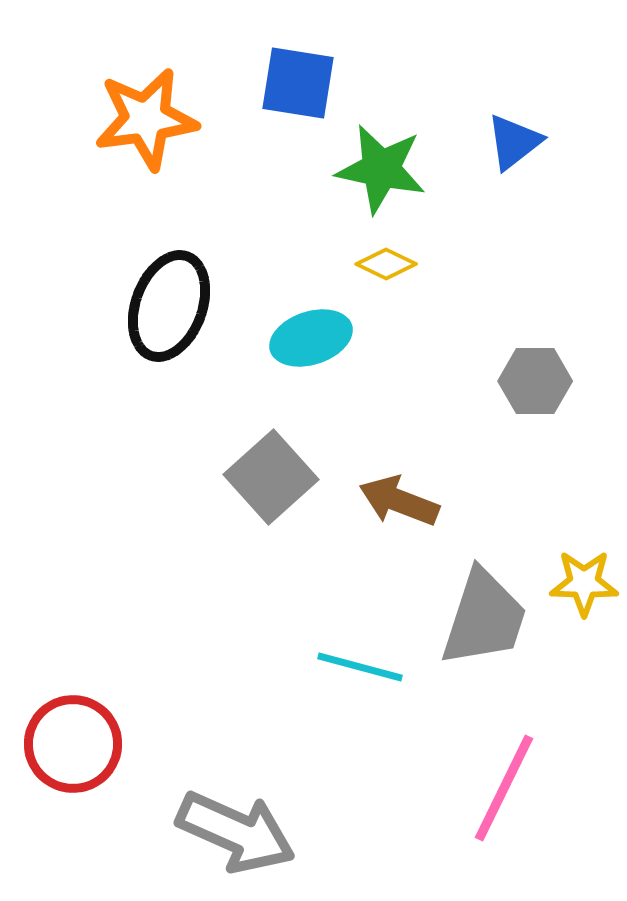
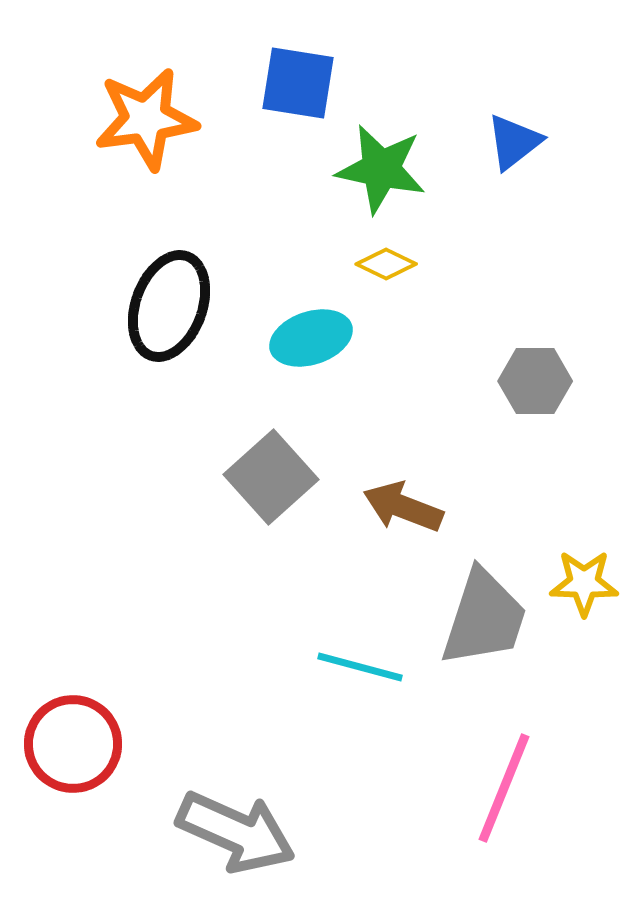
brown arrow: moved 4 px right, 6 px down
pink line: rotated 4 degrees counterclockwise
